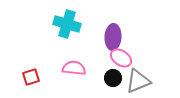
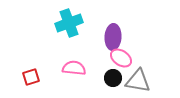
cyan cross: moved 2 px right, 1 px up; rotated 36 degrees counterclockwise
gray triangle: rotated 32 degrees clockwise
